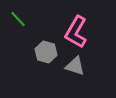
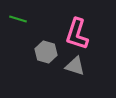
green line: rotated 30 degrees counterclockwise
pink L-shape: moved 1 px right, 2 px down; rotated 12 degrees counterclockwise
